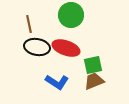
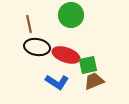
red ellipse: moved 7 px down
green square: moved 5 px left
